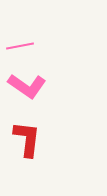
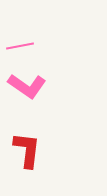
red L-shape: moved 11 px down
